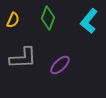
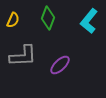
gray L-shape: moved 2 px up
